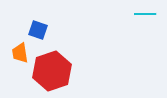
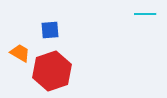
blue square: moved 12 px right; rotated 24 degrees counterclockwise
orange trapezoid: rotated 130 degrees clockwise
